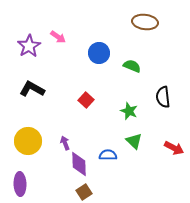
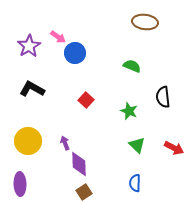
blue circle: moved 24 px left
green triangle: moved 3 px right, 4 px down
blue semicircle: moved 27 px right, 28 px down; rotated 90 degrees counterclockwise
